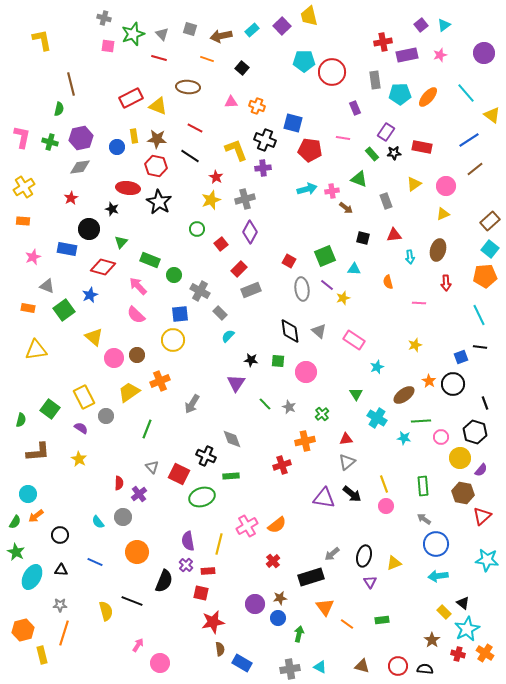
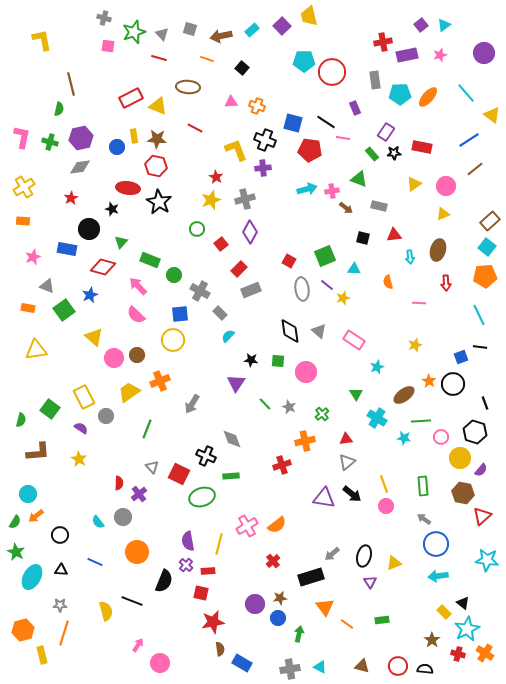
green star at (133, 34): moved 1 px right, 2 px up
black line at (190, 156): moved 136 px right, 34 px up
gray rectangle at (386, 201): moved 7 px left, 5 px down; rotated 56 degrees counterclockwise
cyan square at (490, 249): moved 3 px left, 2 px up
